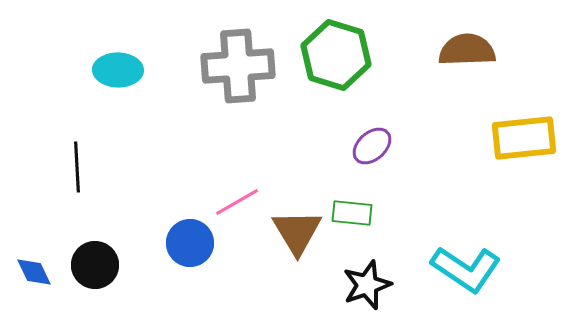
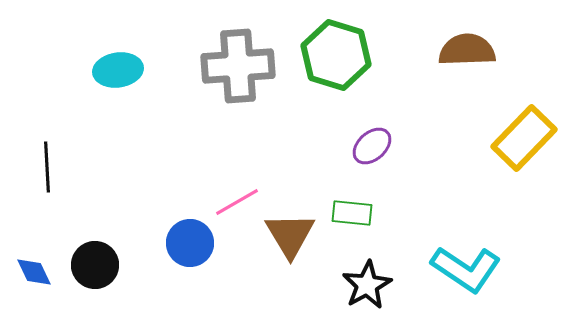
cyan ellipse: rotated 9 degrees counterclockwise
yellow rectangle: rotated 40 degrees counterclockwise
black line: moved 30 px left
brown triangle: moved 7 px left, 3 px down
black star: rotated 9 degrees counterclockwise
